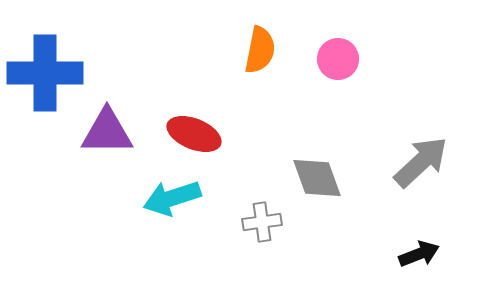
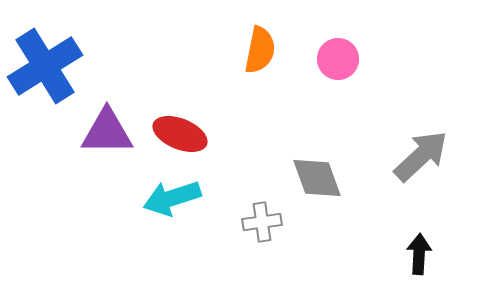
blue cross: moved 7 px up; rotated 32 degrees counterclockwise
red ellipse: moved 14 px left
gray arrow: moved 6 px up
black arrow: rotated 66 degrees counterclockwise
